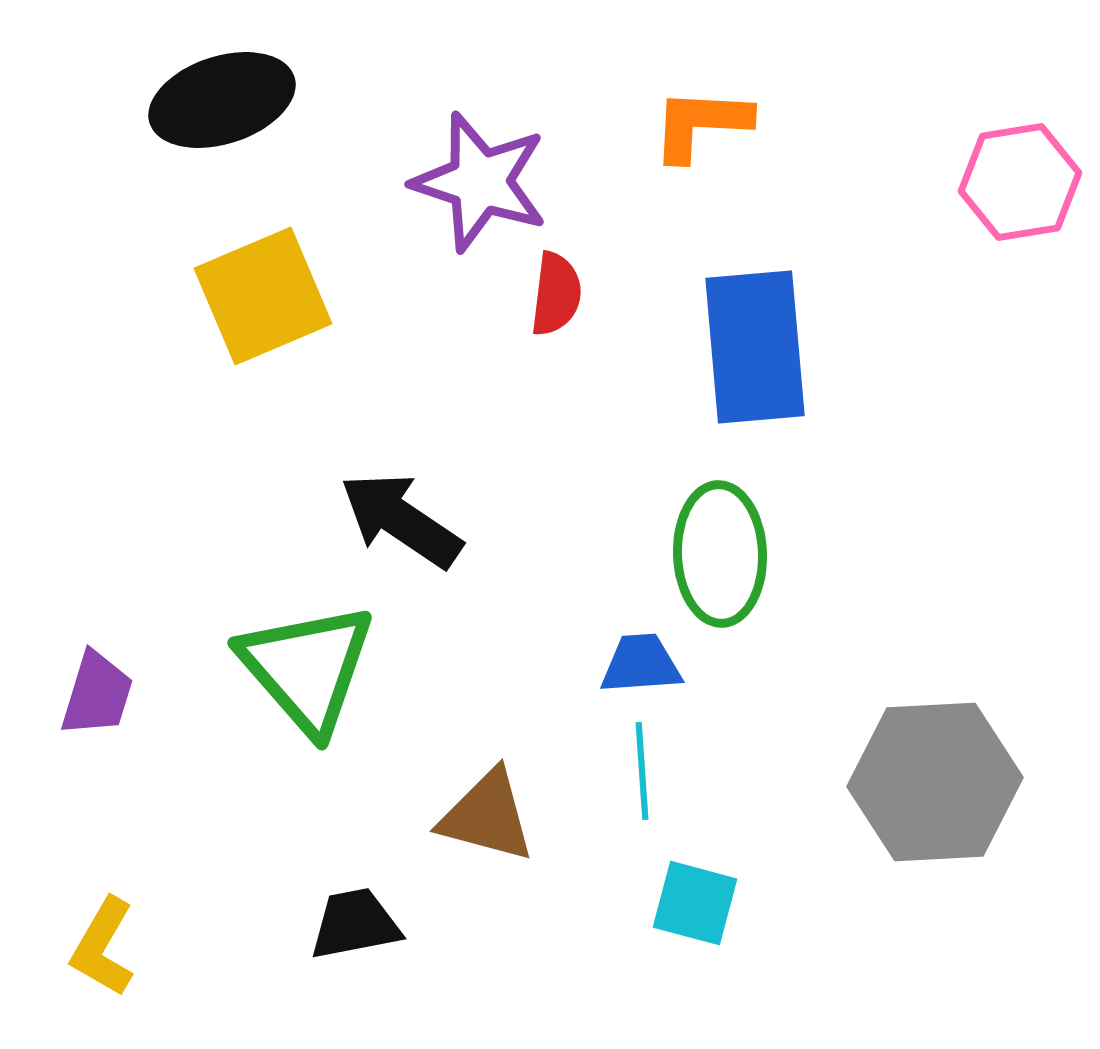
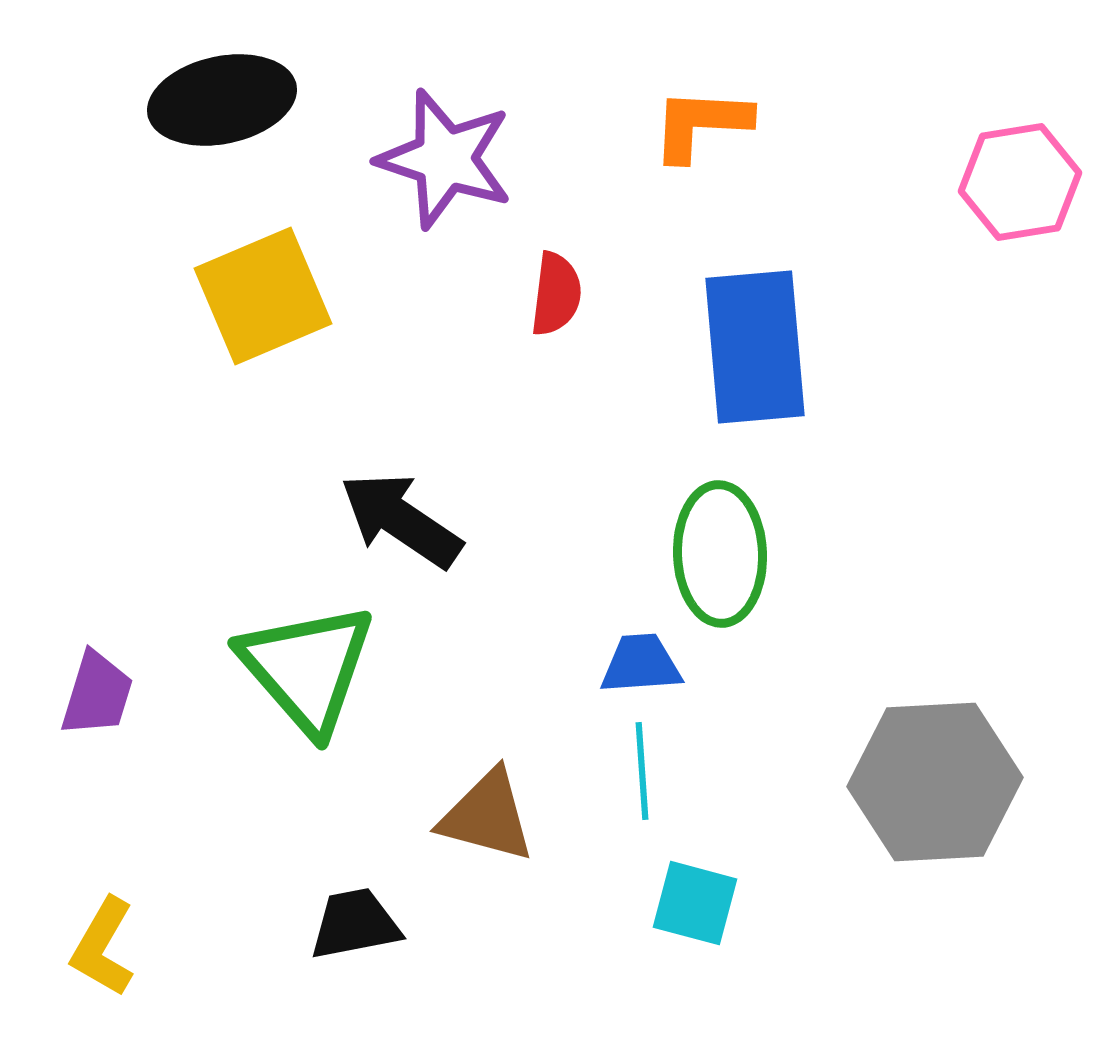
black ellipse: rotated 6 degrees clockwise
purple star: moved 35 px left, 23 px up
